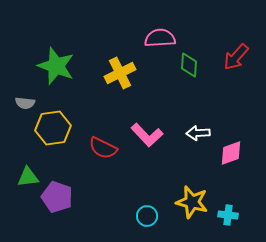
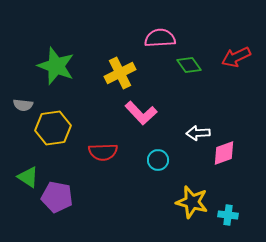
red arrow: rotated 24 degrees clockwise
green diamond: rotated 40 degrees counterclockwise
gray semicircle: moved 2 px left, 2 px down
pink L-shape: moved 6 px left, 22 px up
red semicircle: moved 4 px down; rotated 28 degrees counterclockwise
pink diamond: moved 7 px left
green triangle: rotated 40 degrees clockwise
purple pentagon: rotated 8 degrees counterclockwise
cyan circle: moved 11 px right, 56 px up
